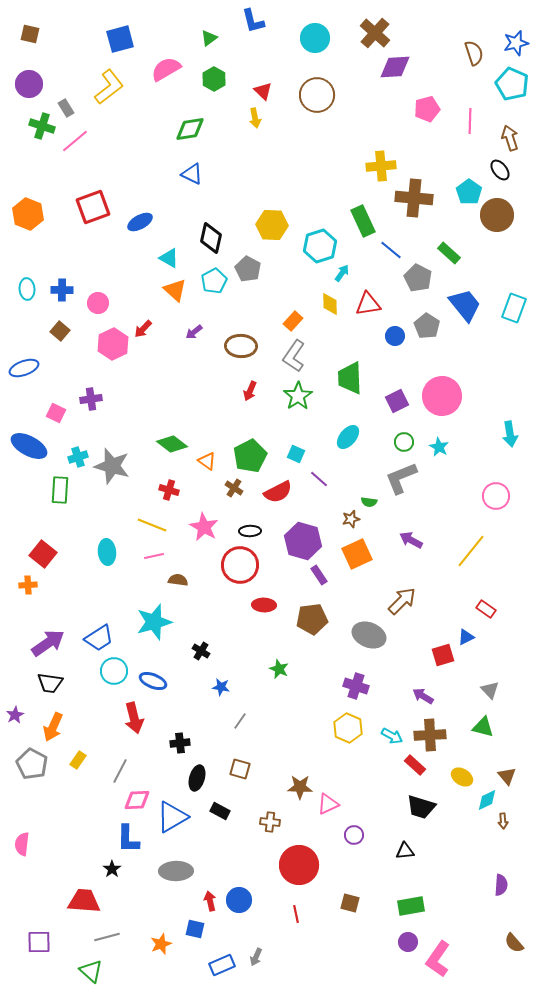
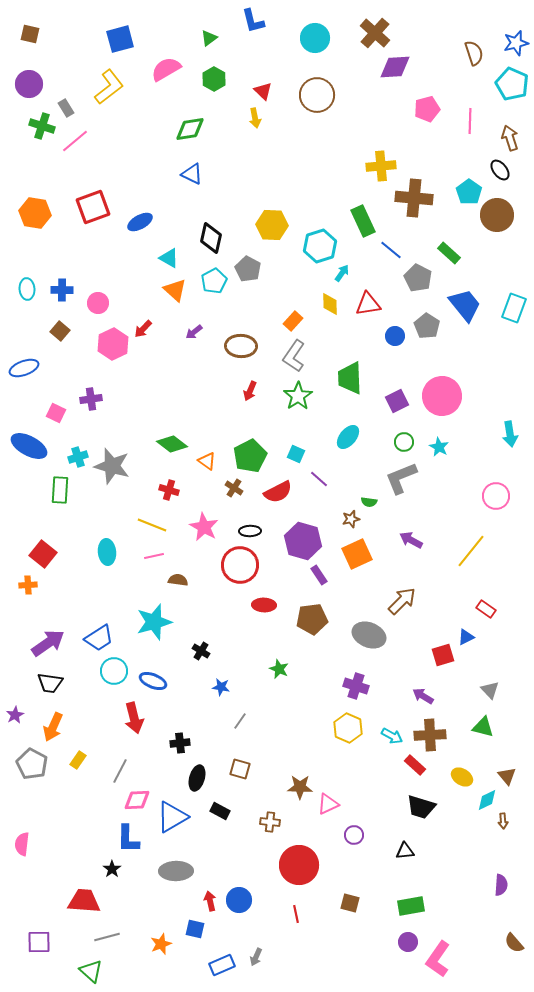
orange hexagon at (28, 214): moved 7 px right, 1 px up; rotated 12 degrees counterclockwise
